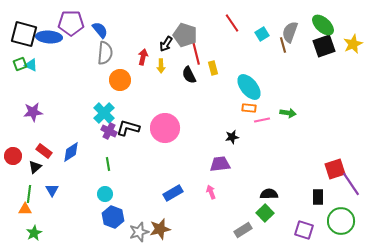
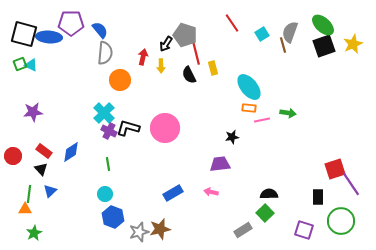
black triangle at (35, 167): moved 6 px right, 2 px down; rotated 32 degrees counterclockwise
blue triangle at (52, 190): moved 2 px left, 1 px down; rotated 16 degrees clockwise
pink arrow at (211, 192): rotated 56 degrees counterclockwise
